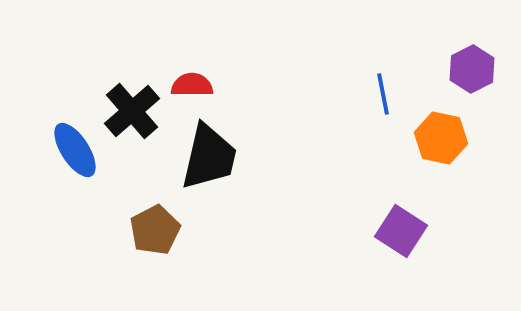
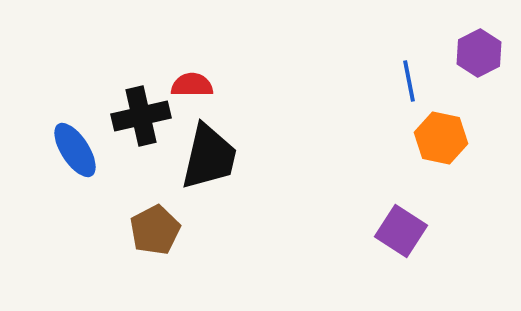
purple hexagon: moved 7 px right, 16 px up
blue line: moved 26 px right, 13 px up
black cross: moved 9 px right, 5 px down; rotated 28 degrees clockwise
